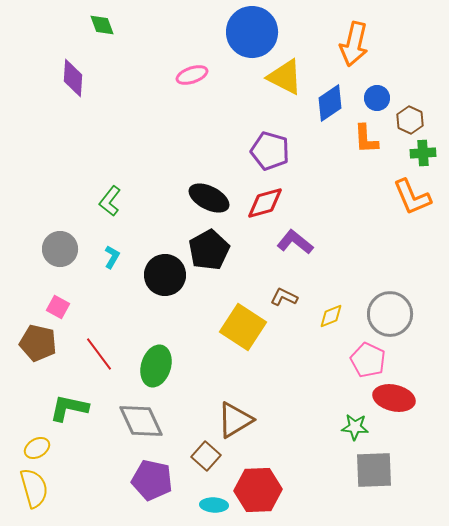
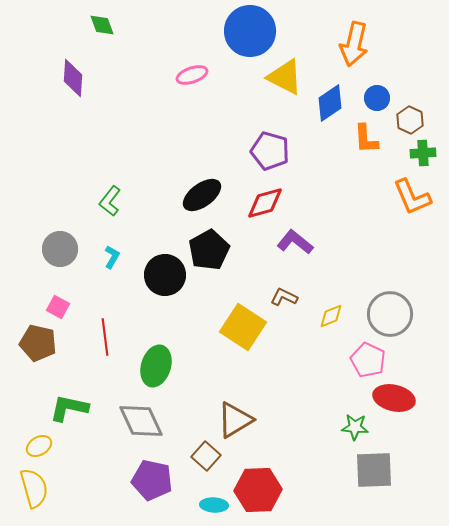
blue circle at (252, 32): moved 2 px left, 1 px up
black ellipse at (209, 198): moved 7 px left, 3 px up; rotated 63 degrees counterclockwise
red line at (99, 354): moved 6 px right, 17 px up; rotated 30 degrees clockwise
yellow ellipse at (37, 448): moved 2 px right, 2 px up
